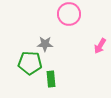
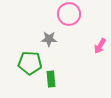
gray star: moved 4 px right, 5 px up
